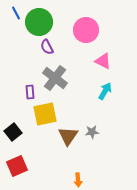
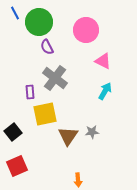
blue line: moved 1 px left
